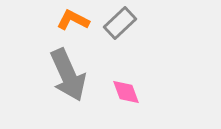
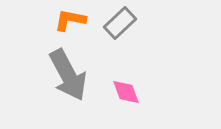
orange L-shape: moved 3 px left; rotated 16 degrees counterclockwise
gray arrow: rotated 4 degrees counterclockwise
